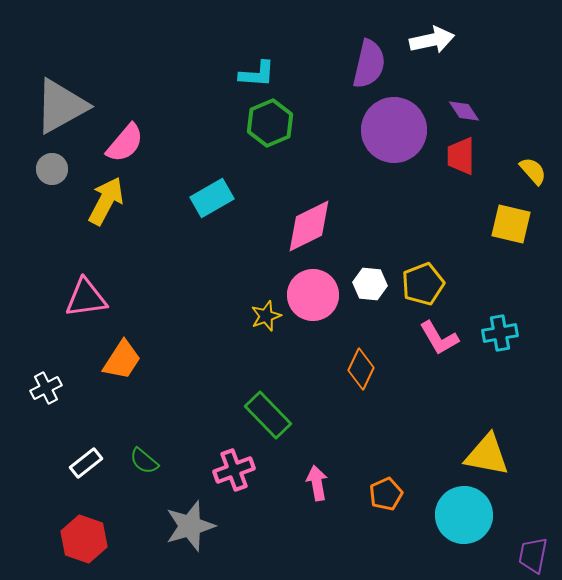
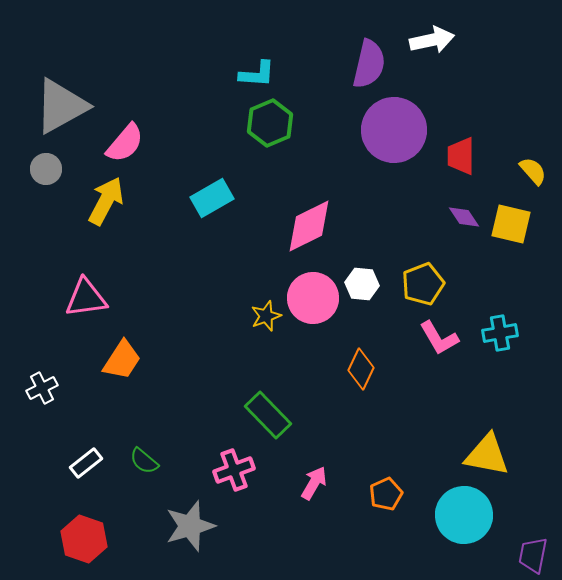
purple diamond: moved 106 px down
gray circle: moved 6 px left
white hexagon: moved 8 px left
pink circle: moved 3 px down
white cross: moved 4 px left
pink arrow: moved 3 px left; rotated 40 degrees clockwise
